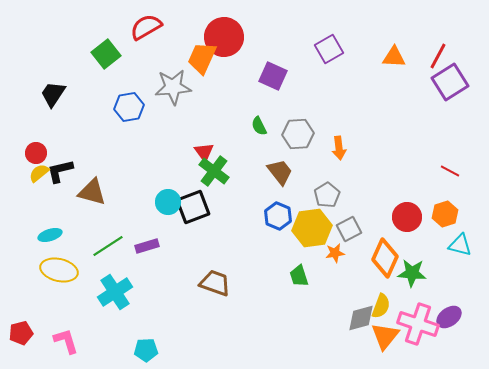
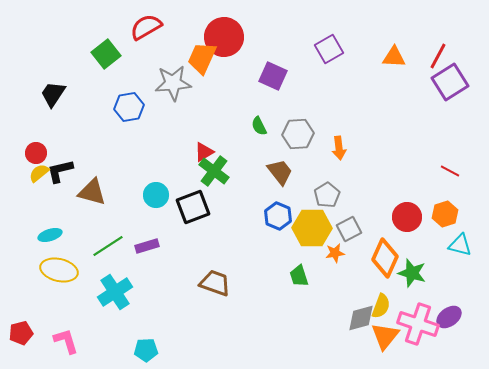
gray star at (173, 87): moved 4 px up
red triangle at (204, 152): rotated 35 degrees clockwise
cyan circle at (168, 202): moved 12 px left, 7 px up
yellow hexagon at (312, 228): rotated 9 degrees clockwise
green star at (412, 273): rotated 12 degrees clockwise
